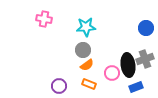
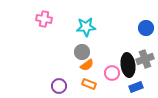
gray circle: moved 1 px left, 2 px down
